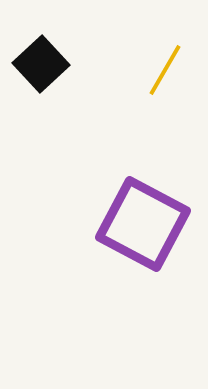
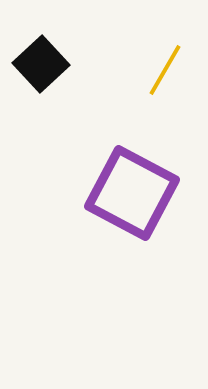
purple square: moved 11 px left, 31 px up
